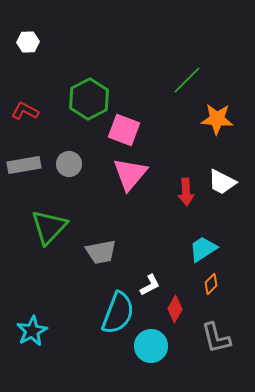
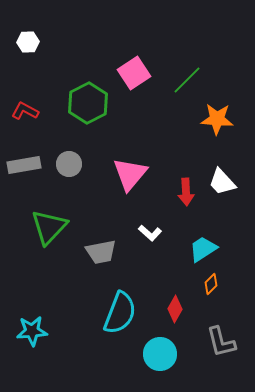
green hexagon: moved 1 px left, 4 px down
pink square: moved 10 px right, 57 px up; rotated 36 degrees clockwise
white trapezoid: rotated 20 degrees clockwise
white L-shape: moved 52 px up; rotated 70 degrees clockwise
cyan semicircle: moved 2 px right
cyan star: rotated 24 degrees clockwise
gray L-shape: moved 5 px right, 4 px down
cyan circle: moved 9 px right, 8 px down
